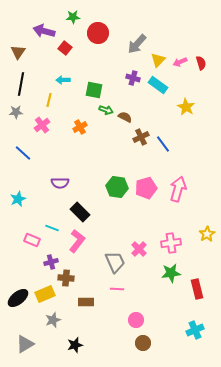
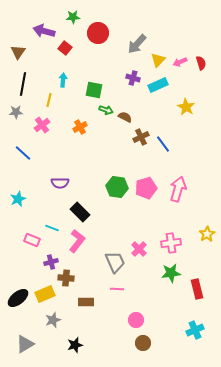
cyan arrow at (63, 80): rotated 96 degrees clockwise
black line at (21, 84): moved 2 px right
cyan rectangle at (158, 85): rotated 60 degrees counterclockwise
